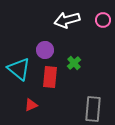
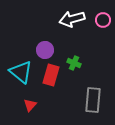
white arrow: moved 5 px right, 1 px up
green cross: rotated 24 degrees counterclockwise
cyan triangle: moved 2 px right, 3 px down
red rectangle: moved 1 px right, 2 px up; rotated 10 degrees clockwise
red triangle: moved 1 px left; rotated 24 degrees counterclockwise
gray rectangle: moved 9 px up
